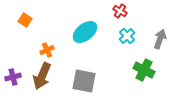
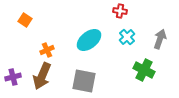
red cross: rotated 24 degrees counterclockwise
cyan ellipse: moved 4 px right, 8 px down
cyan cross: moved 1 px down
